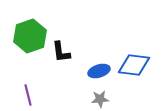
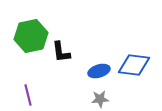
green hexagon: moved 1 px right; rotated 8 degrees clockwise
